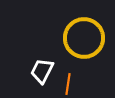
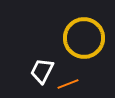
orange line: rotated 60 degrees clockwise
